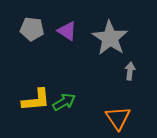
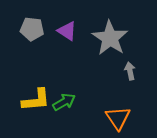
gray arrow: rotated 18 degrees counterclockwise
